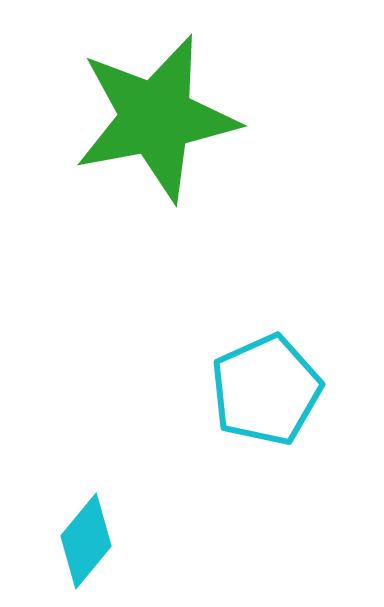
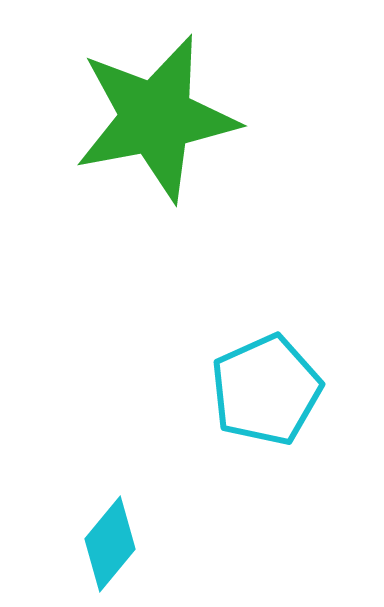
cyan diamond: moved 24 px right, 3 px down
